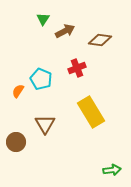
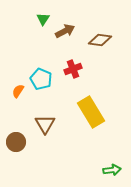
red cross: moved 4 px left, 1 px down
